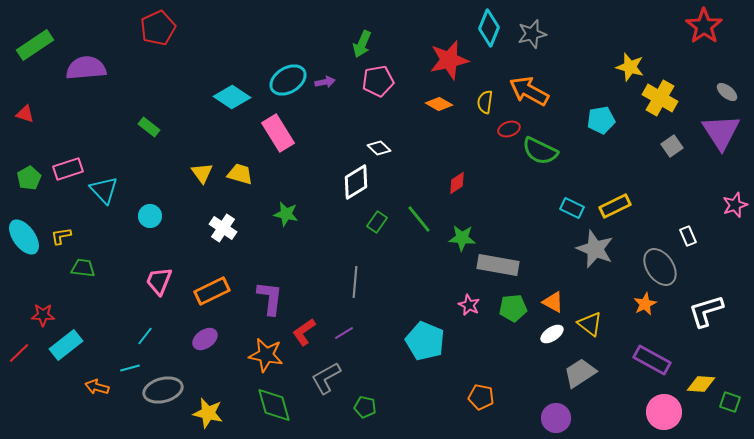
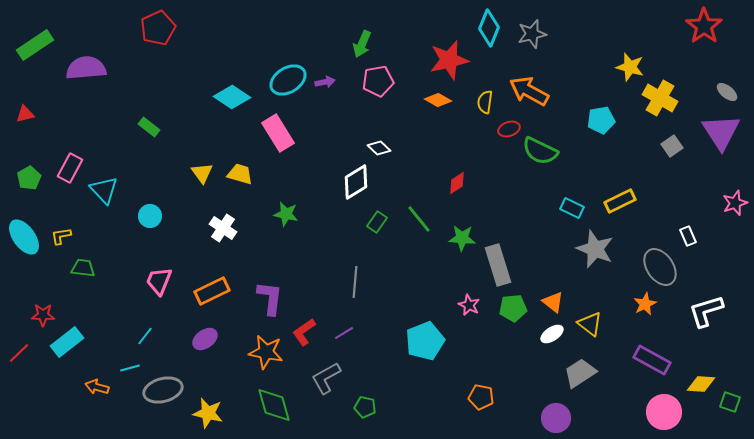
orange diamond at (439, 104): moved 1 px left, 4 px up
red triangle at (25, 114): rotated 30 degrees counterclockwise
pink rectangle at (68, 169): moved 2 px right, 1 px up; rotated 44 degrees counterclockwise
pink star at (735, 205): moved 2 px up
yellow rectangle at (615, 206): moved 5 px right, 5 px up
gray rectangle at (498, 265): rotated 63 degrees clockwise
orange triangle at (553, 302): rotated 10 degrees clockwise
cyan pentagon at (425, 341): rotated 27 degrees clockwise
cyan rectangle at (66, 345): moved 1 px right, 3 px up
orange star at (266, 355): moved 3 px up
